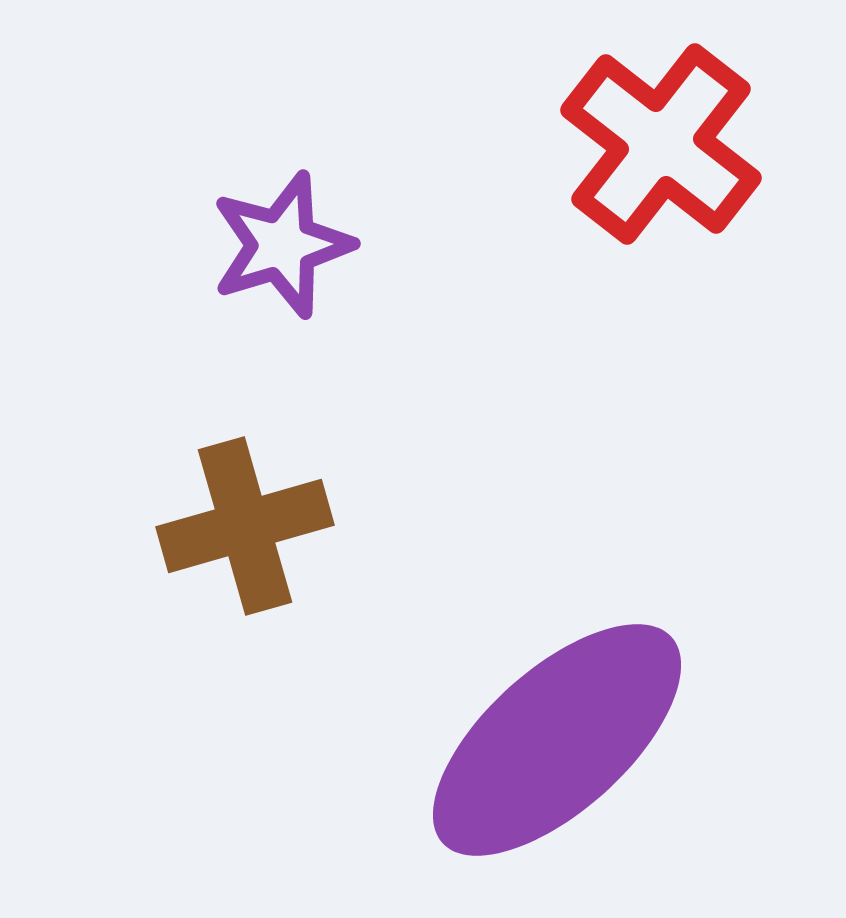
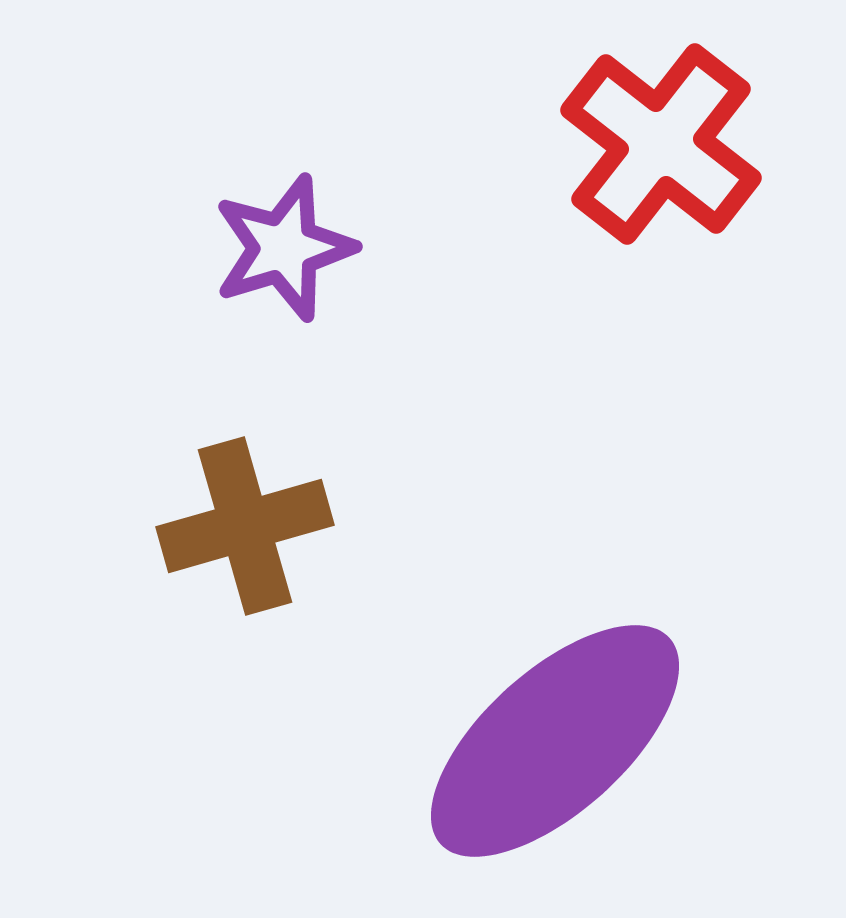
purple star: moved 2 px right, 3 px down
purple ellipse: moved 2 px left, 1 px down
